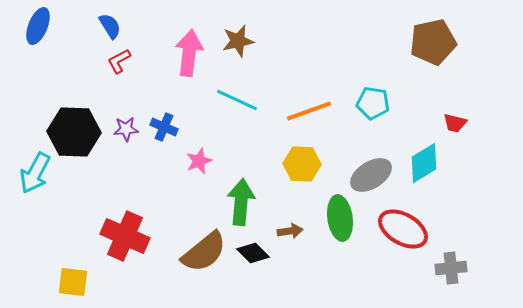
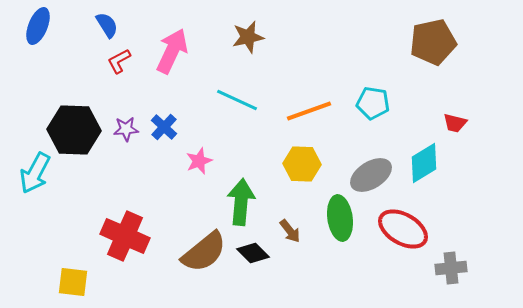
blue semicircle: moved 3 px left, 1 px up
brown star: moved 10 px right, 4 px up
pink arrow: moved 17 px left, 2 px up; rotated 18 degrees clockwise
blue cross: rotated 20 degrees clockwise
black hexagon: moved 2 px up
brown arrow: rotated 60 degrees clockwise
